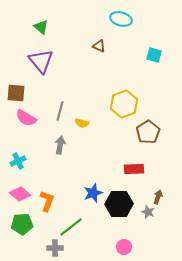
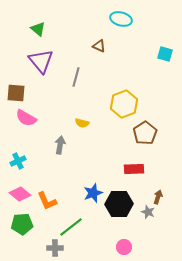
green triangle: moved 3 px left, 2 px down
cyan square: moved 11 px right, 1 px up
gray line: moved 16 px right, 34 px up
brown pentagon: moved 3 px left, 1 px down
orange L-shape: rotated 135 degrees clockwise
